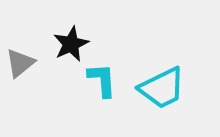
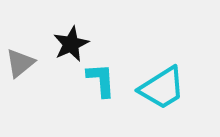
cyan L-shape: moved 1 px left
cyan trapezoid: rotated 6 degrees counterclockwise
